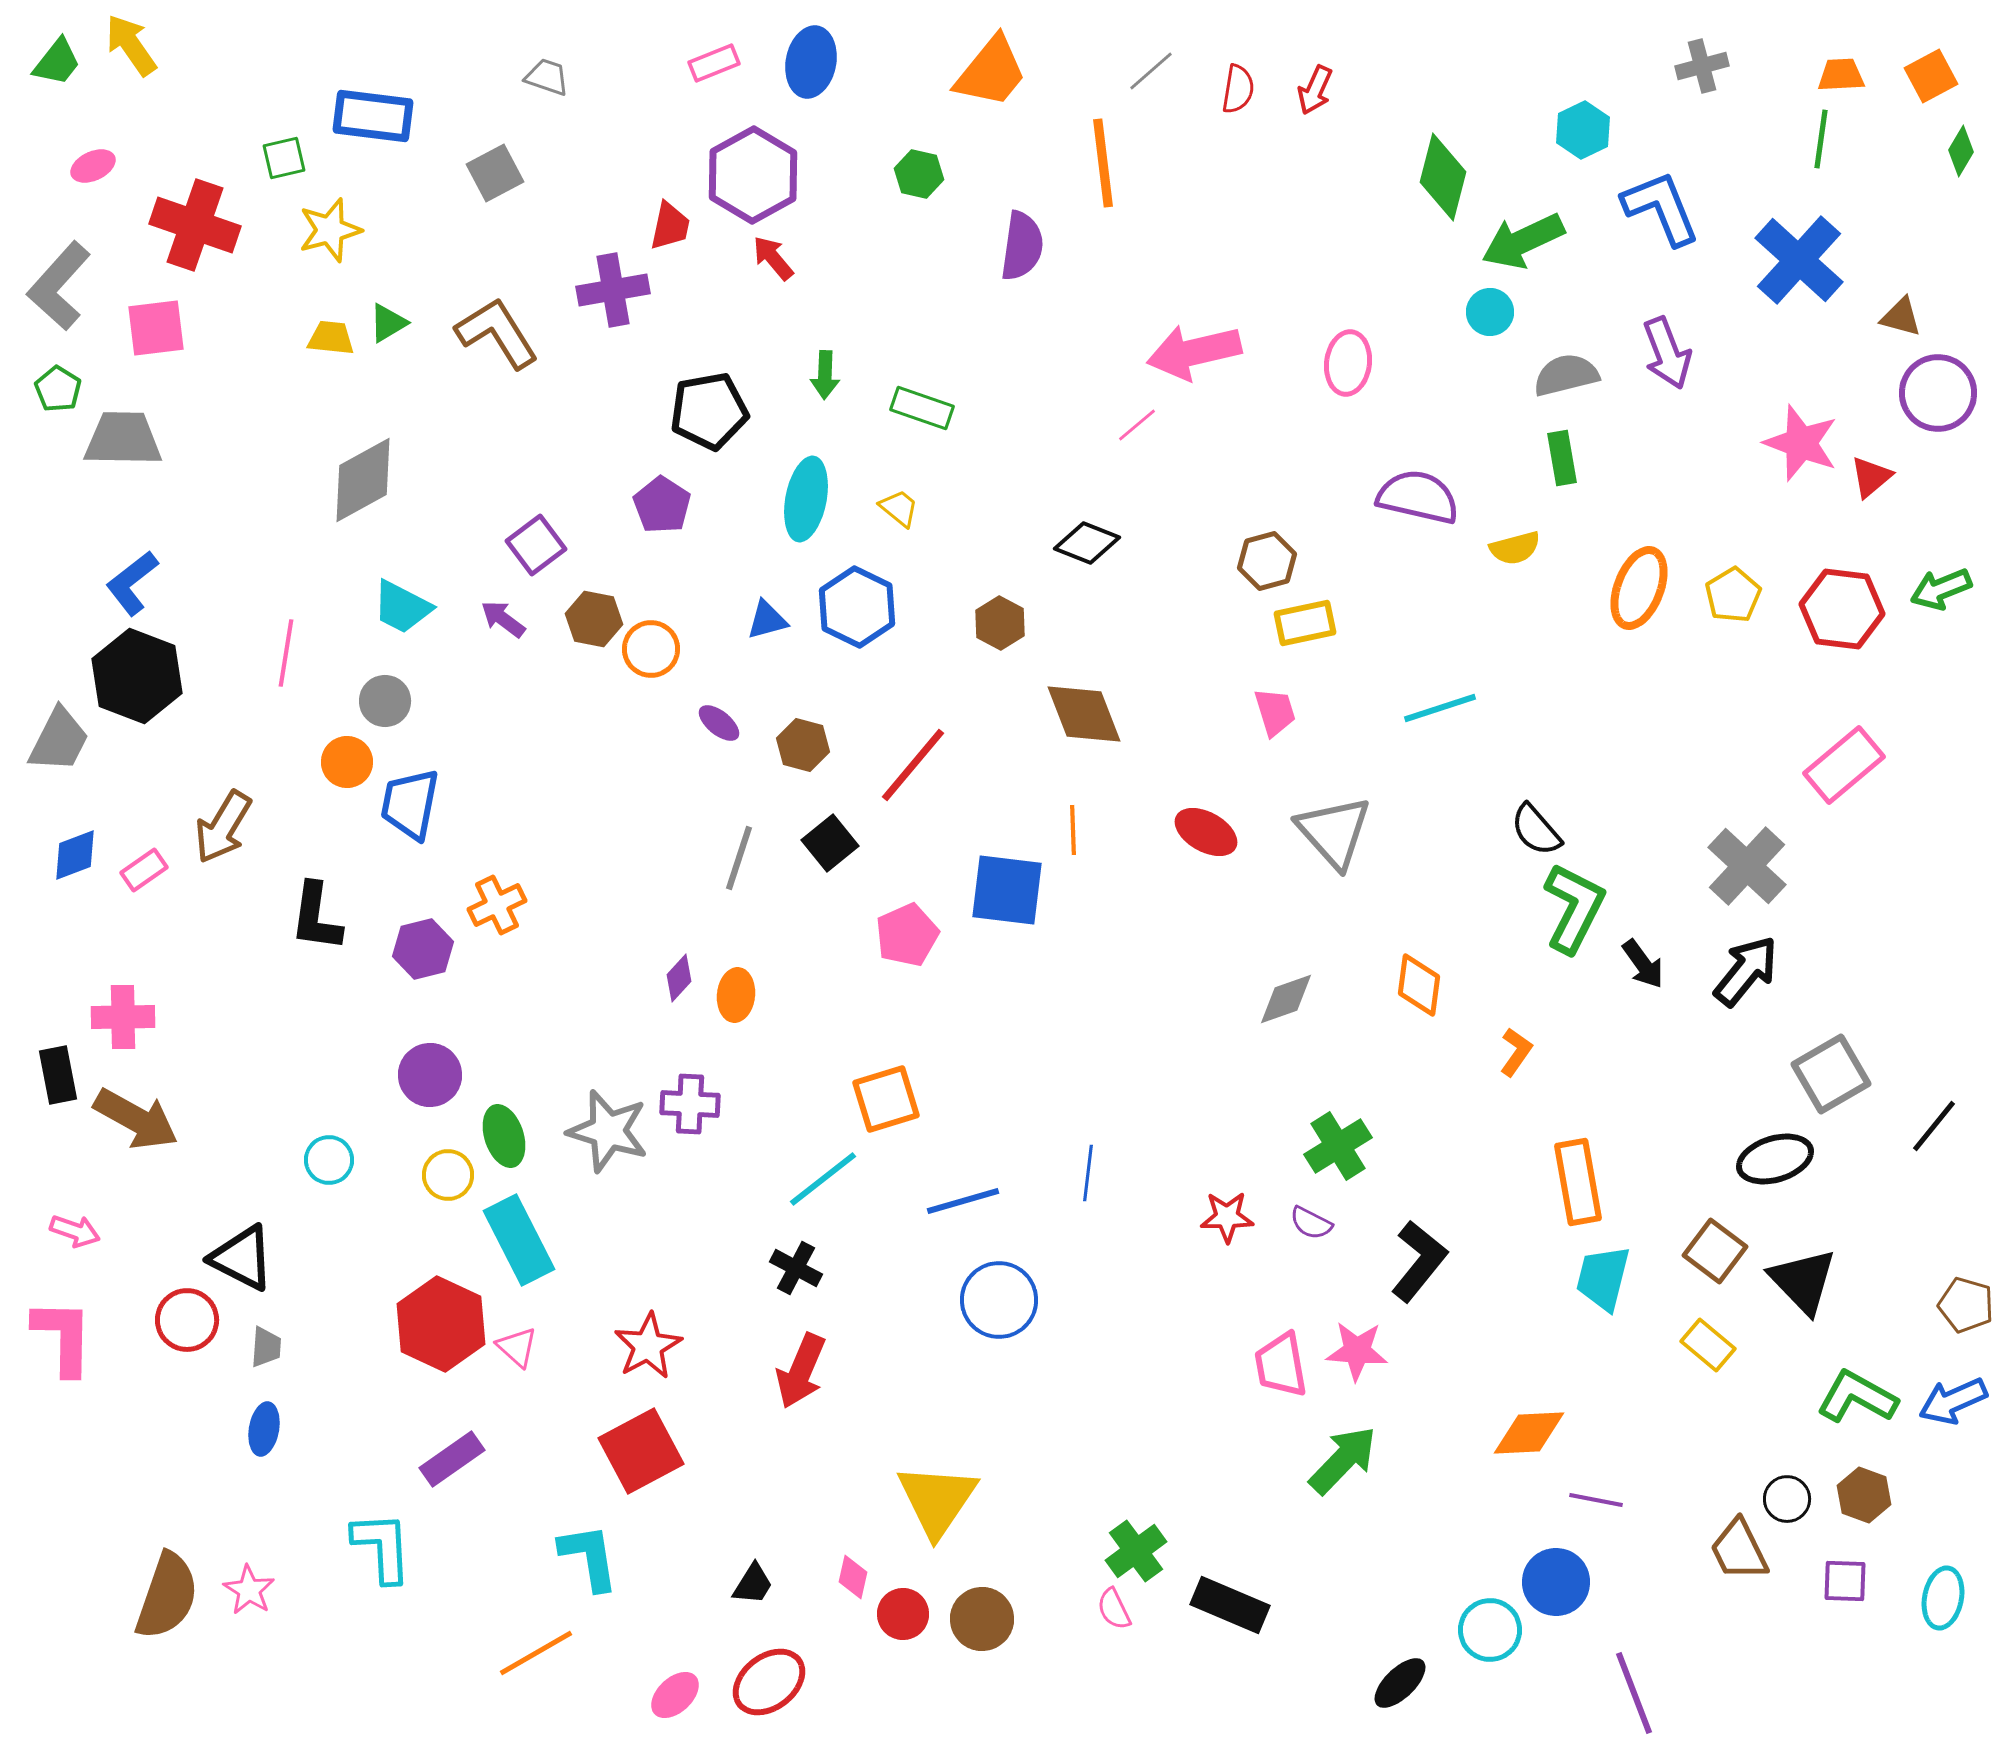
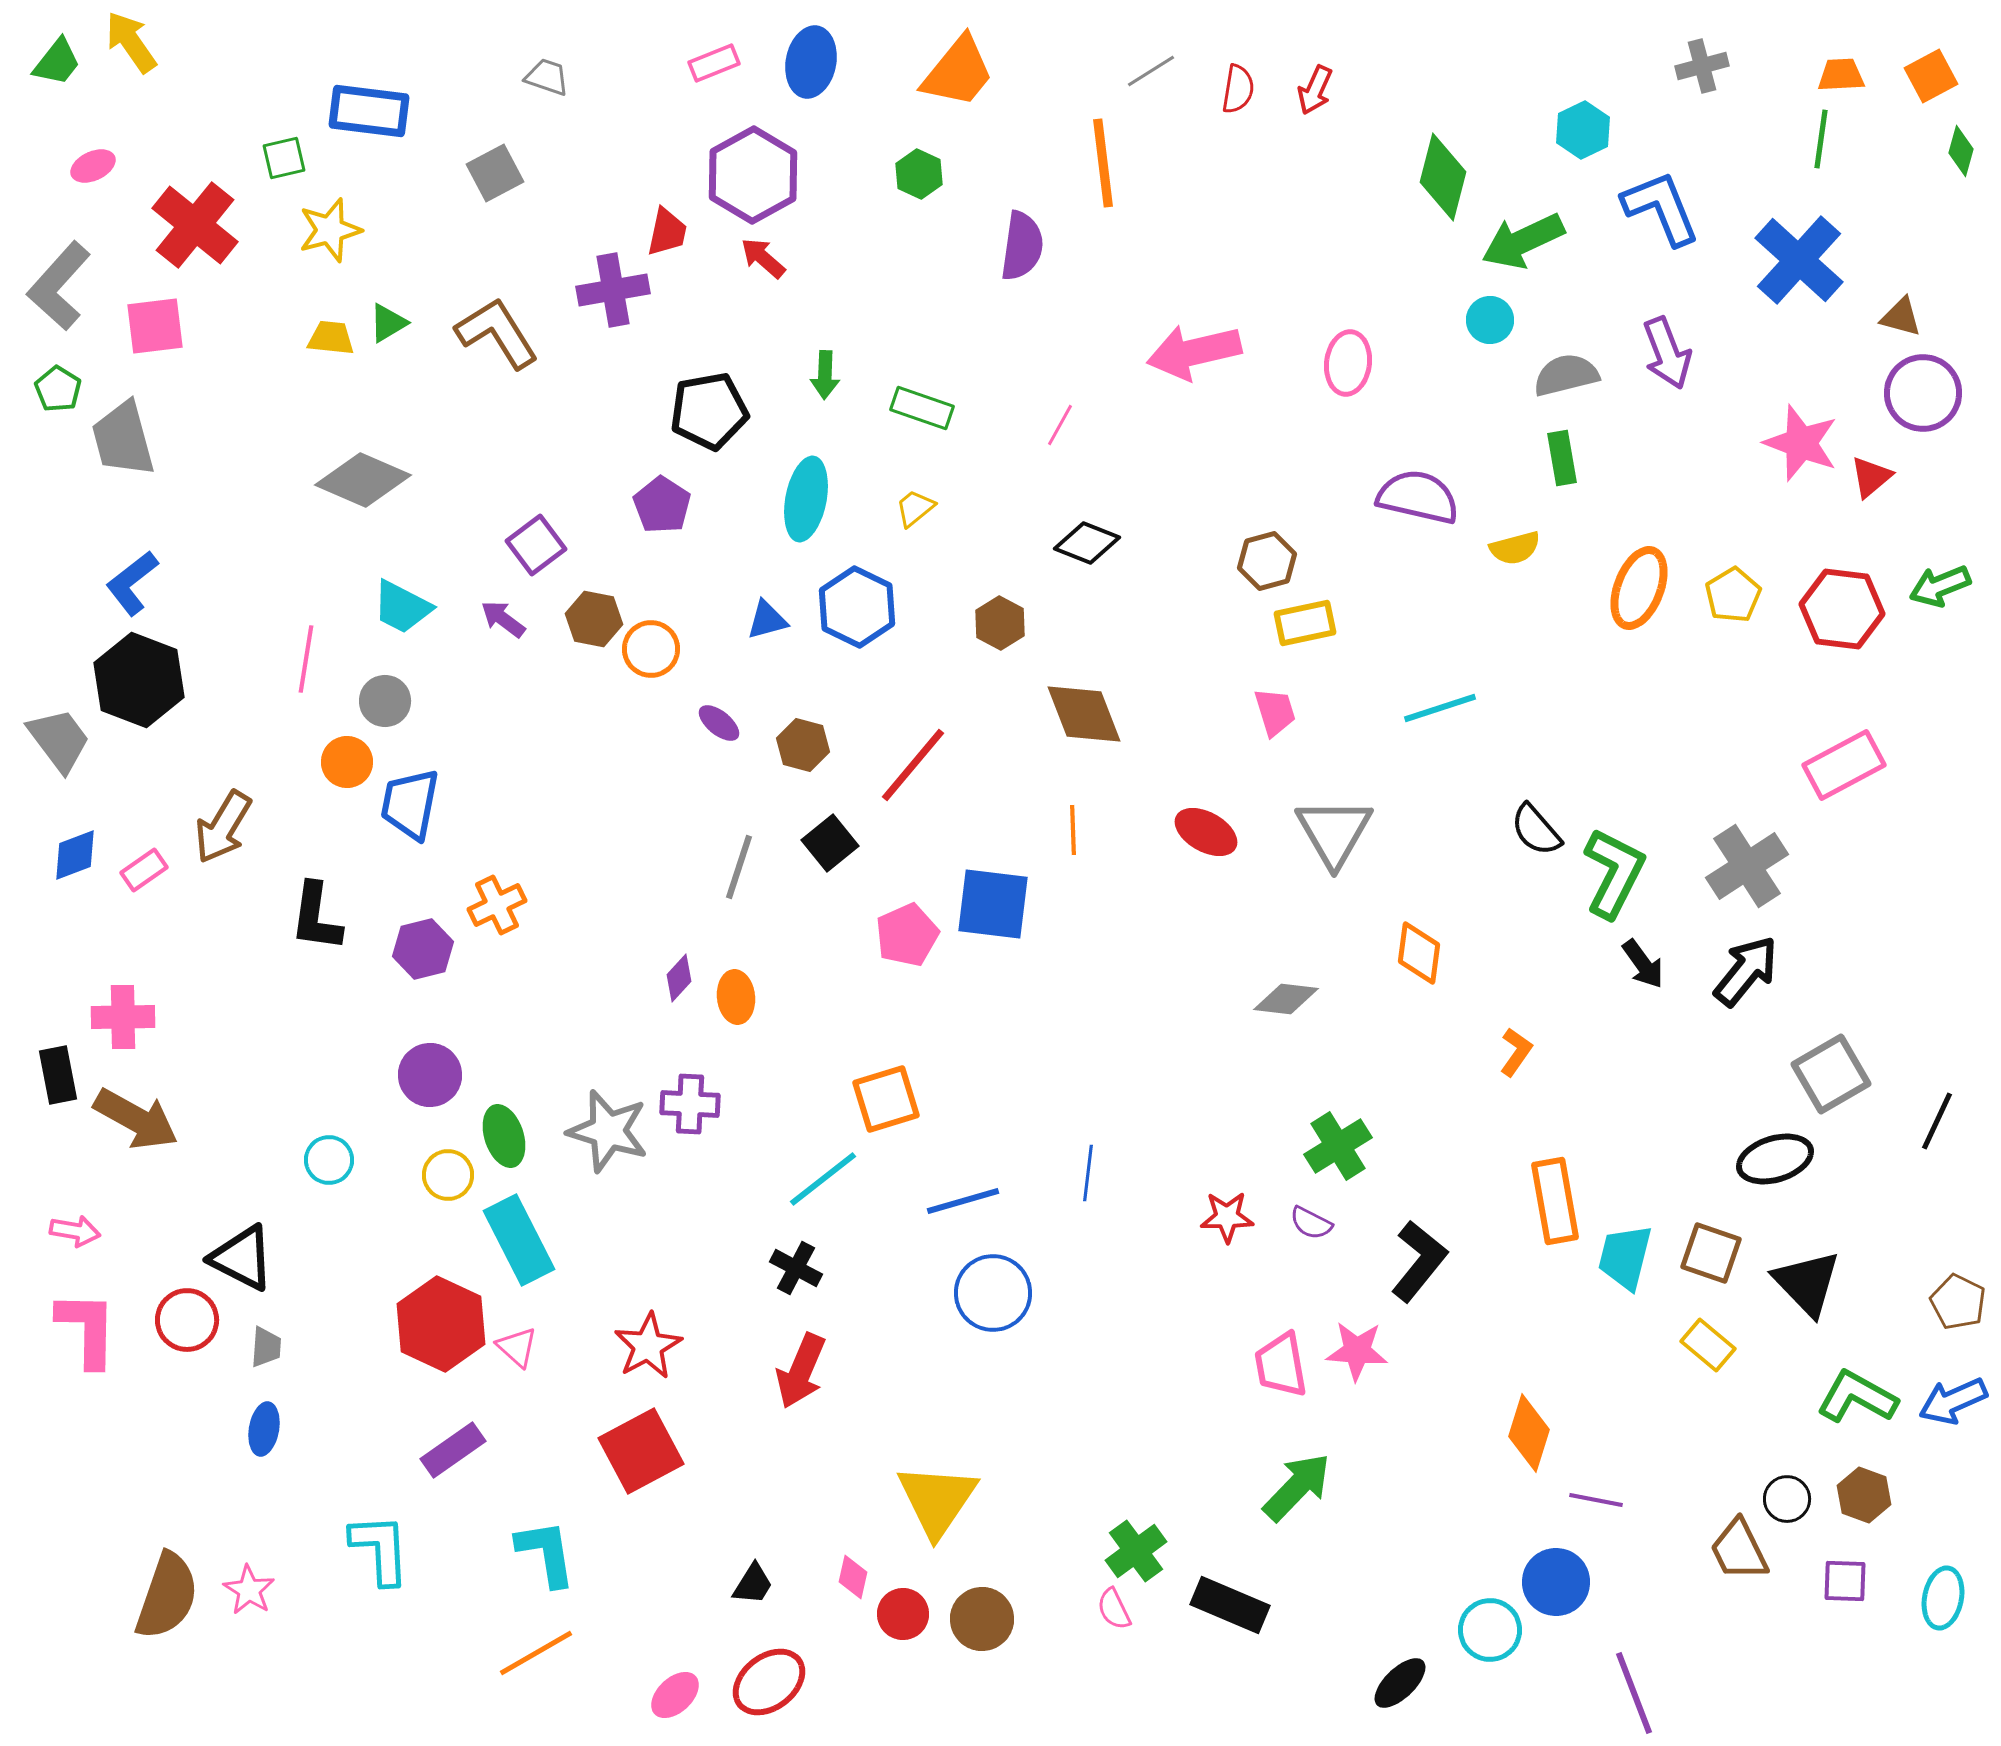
yellow arrow at (131, 45): moved 3 px up
gray line at (1151, 71): rotated 9 degrees clockwise
orange trapezoid at (991, 72): moved 33 px left
blue rectangle at (373, 116): moved 4 px left, 5 px up
green diamond at (1961, 151): rotated 15 degrees counterclockwise
green hexagon at (919, 174): rotated 12 degrees clockwise
red cross at (195, 225): rotated 20 degrees clockwise
red trapezoid at (670, 226): moved 3 px left, 6 px down
red arrow at (773, 258): moved 10 px left; rotated 9 degrees counterclockwise
cyan circle at (1490, 312): moved 8 px down
pink square at (156, 328): moved 1 px left, 2 px up
purple circle at (1938, 393): moved 15 px left
pink line at (1137, 425): moved 77 px left; rotated 21 degrees counterclockwise
gray trapezoid at (123, 439): rotated 106 degrees counterclockwise
gray diamond at (363, 480): rotated 52 degrees clockwise
yellow trapezoid at (899, 508): moved 16 px right; rotated 78 degrees counterclockwise
green arrow at (1941, 589): moved 1 px left, 3 px up
pink line at (286, 653): moved 20 px right, 6 px down
black hexagon at (137, 676): moved 2 px right, 4 px down
gray trapezoid at (59, 740): rotated 64 degrees counterclockwise
pink rectangle at (1844, 765): rotated 12 degrees clockwise
gray triangle at (1334, 832): rotated 12 degrees clockwise
gray line at (739, 858): moved 9 px down
gray cross at (1747, 866): rotated 14 degrees clockwise
blue square at (1007, 890): moved 14 px left, 14 px down
green L-shape at (1574, 908): moved 40 px right, 35 px up
orange diamond at (1419, 985): moved 32 px up
orange ellipse at (736, 995): moved 2 px down; rotated 12 degrees counterclockwise
gray diamond at (1286, 999): rotated 26 degrees clockwise
black line at (1934, 1126): moved 3 px right, 5 px up; rotated 14 degrees counterclockwise
orange rectangle at (1578, 1182): moved 23 px left, 19 px down
pink arrow at (75, 1231): rotated 9 degrees counterclockwise
brown square at (1715, 1251): moved 4 px left, 2 px down; rotated 18 degrees counterclockwise
cyan trapezoid at (1603, 1278): moved 22 px right, 21 px up
black triangle at (1803, 1281): moved 4 px right, 2 px down
blue circle at (999, 1300): moved 6 px left, 7 px up
brown pentagon at (1966, 1305): moved 8 px left, 3 px up; rotated 10 degrees clockwise
pink L-shape at (63, 1337): moved 24 px right, 8 px up
orange diamond at (1529, 1433): rotated 70 degrees counterclockwise
purple rectangle at (452, 1459): moved 1 px right, 9 px up
green arrow at (1343, 1460): moved 46 px left, 27 px down
cyan L-shape at (382, 1547): moved 2 px left, 2 px down
cyan L-shape at (589, 1557): moved 43 px left, 4 px up
